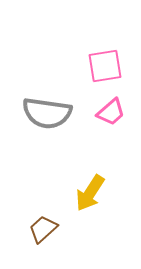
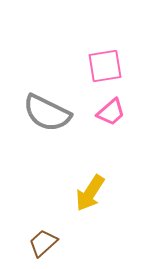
gray semicircle: rotated 18 degrees clockwise
brown trapezoid: moved 14 px down
